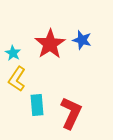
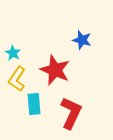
red star: moved 5 px right, 26 px down; rotated 16 degrees counterclockwise
cyan rectangle: moved 3 px left, 1 px up
